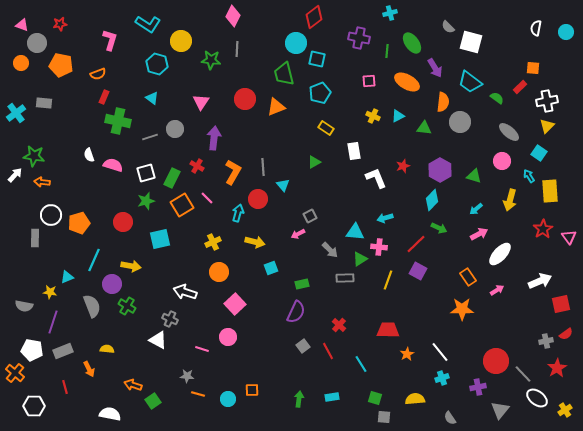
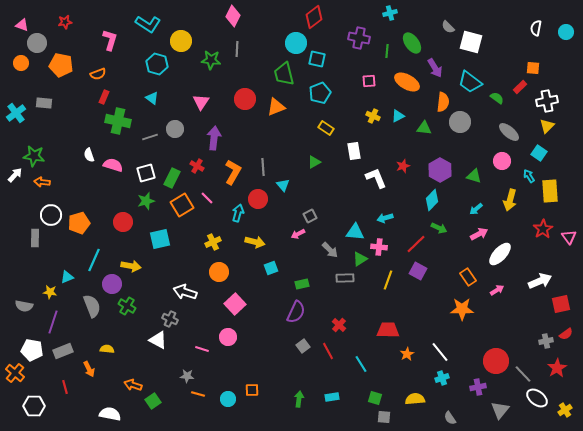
red star at (60, 24): moved 5 px right, 2 px up
